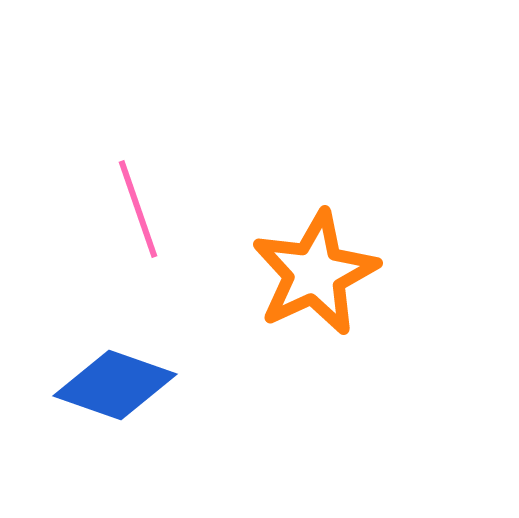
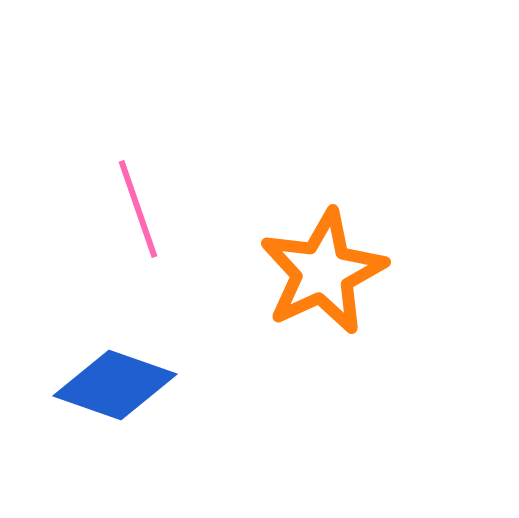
orange star: moved 8 px right, 1 px up
